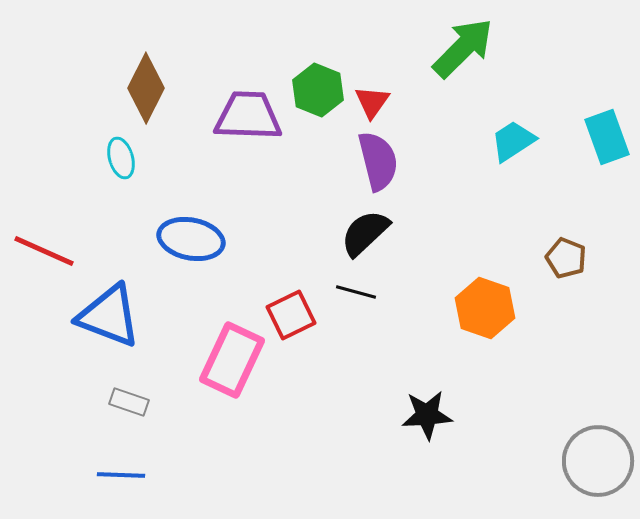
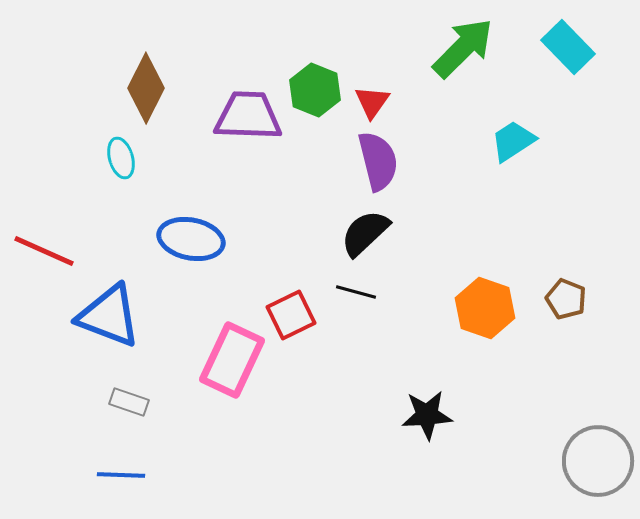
green hexagon: moved 3 px left
cyan rectangle: moved 39 px left, 90 px up; rotated 24 degrees counterclockwise
brown pentagon: moved 41 px down
